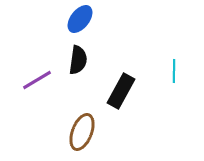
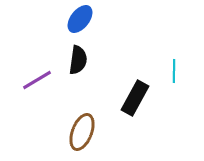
black rectangle: moved 14 px right, 7 px down
